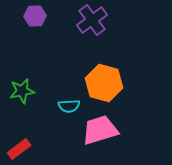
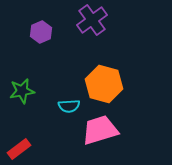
purple hexagon: moved 6 px right, 16 px down; rotated 20 degrees counterclockwise
orange hexagon: moved 1 px down
